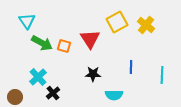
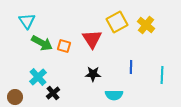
red triangle: moved 2 px right
